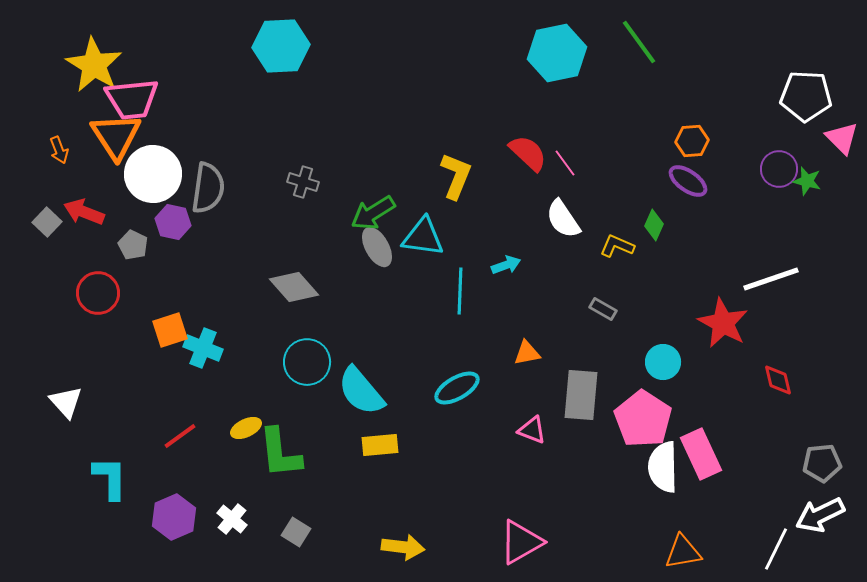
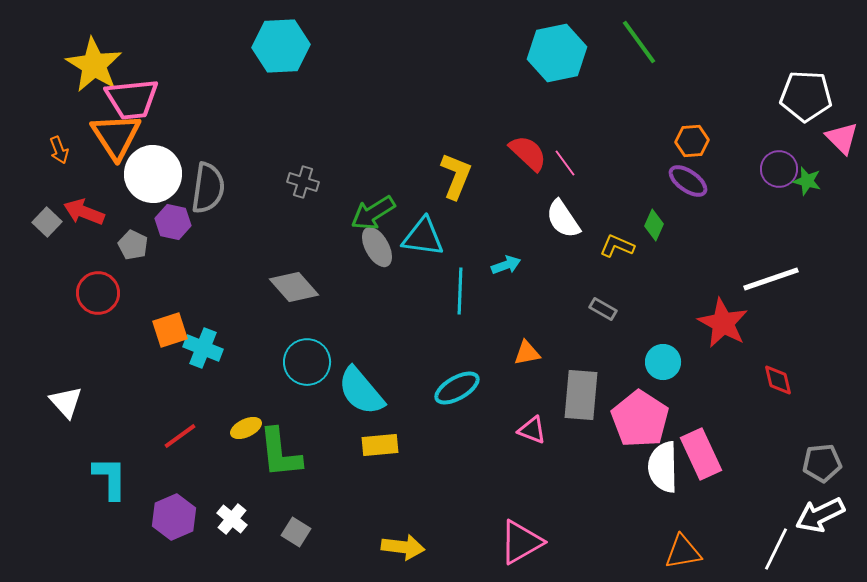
pink pentagon at (643, 419): moved 3 px left
